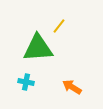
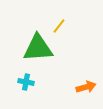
orange arrow: moved 14 px right; rotated 132 degrees clockwise
